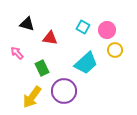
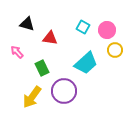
pink arrow: moved 1 px up
